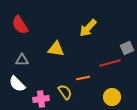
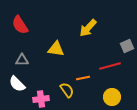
gray square: moved 2 px up
red line: moved 3 px down
yellow semicircle: moved 2 px right, 2 px up
